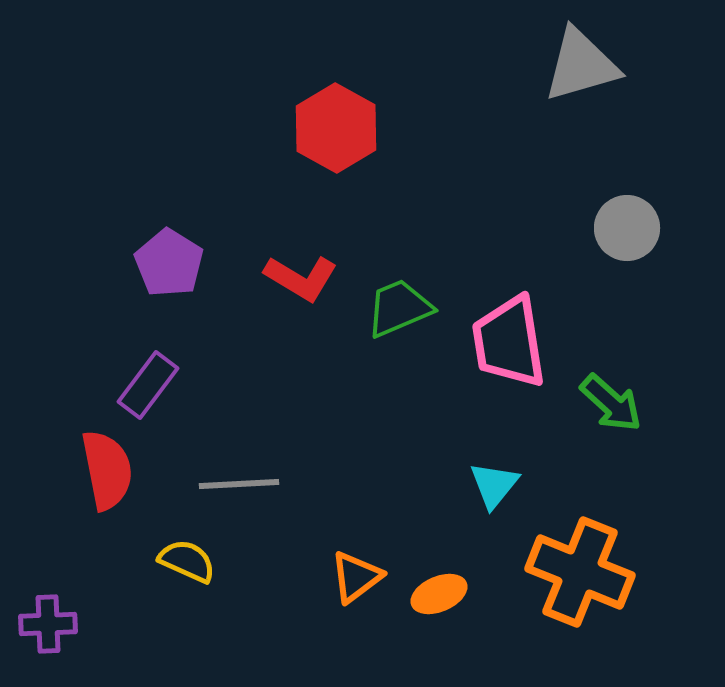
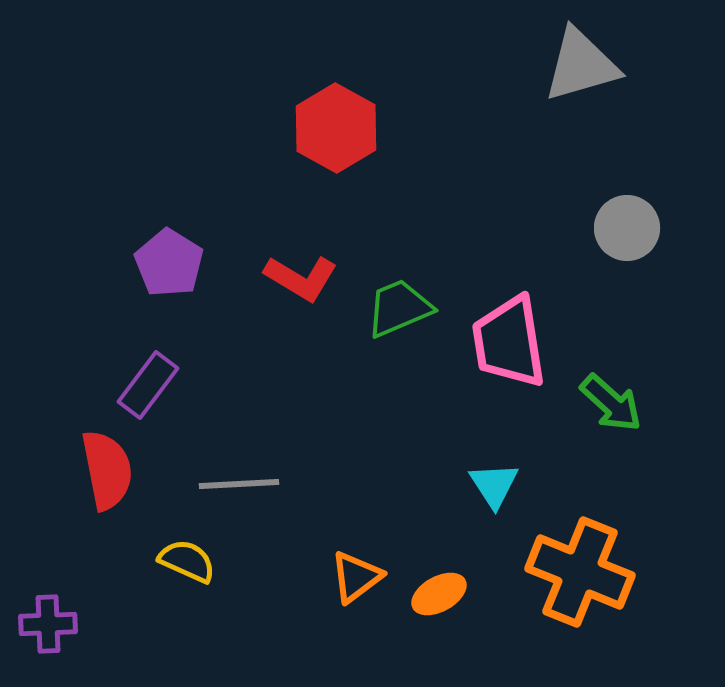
cyan triangle: rotated 12 degrees counterclockwise
orange ellipse: rotated 6 degrees counterclockwise
